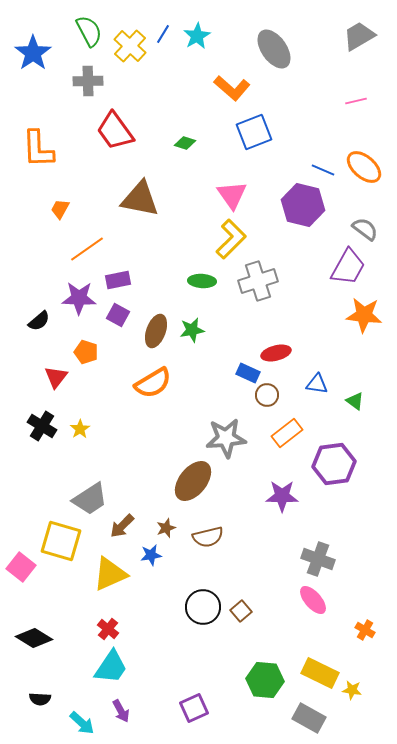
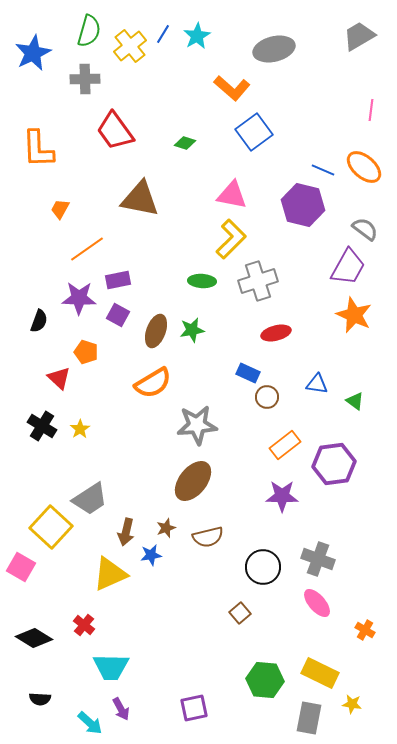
green semicircle at (89, 31): rotated 44 degrees clockwise
yellow cross at (130, 46): rotated 8 degrees clockwise
gray ellipse at (274, 49): rotated 69 degrees counterclockwise
blue star at (33, 53): rotated 9 degrees clockwise
gray cross at (88, 81): moved 3 px left, 2 px up
pink line at (356, 101): moved 15 px right, 9 px down; rotated 70 degrees counterclockwise
blue square at (254, 132): rotated 15 degrees counterclockwise
pink triangle at (232, 195): rotated 44 degrees counterclockwise
orange star at (364, 315): moved 10 px left; rotated 18 degrees clockwise
black semicircle at (39, 321): rotated 30 degrees counterclockwise
red ellipse at (276, 353): moved 20 px up
red triangle at (56, 377): moved 3 px right, 1 px down; rotated 25 degrees counterclockwise
brown circle at (267, 395): moved 2 px down
orange rectangle at (287, 433): moved 2 px left, 12 px down
gray star at (226, 438): moved 29 px left, 13 px up
brown arrow at (122, 526): moved 4 px right, 6 px down; rotated 32 degrees counterclockwise
yellow square at (61, 541): moved 10 px left, 14 px up; rotated 27 degrees clockwise
pink square at (21, 567): rotated 8 degrees counterclockwise
pink ellipse at (313, 600): moved 4 px right, 3 px down
black circle at (203, 607): moved 60 px right, 40 px up
brown square at (241, 611): moved 1 px left, 2 px down
red cross at (108, 629): moved 24 px left, 4 px up
cyan trapezoid at (111, 667): rotated 57 degrees clockwise
yellow star at (352, 690): moved 14 px down
purple square at (194, 708): rotated 12 degrees clockwise
purple arrow at (121, 711): moved 2 px up
gray rectangle at (309, 718): rotated 72 degrees clockwise
cyan arrow at (82, 723): moved 8 px right
